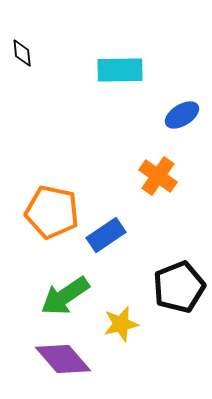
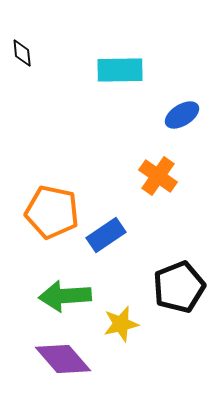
green arrow: rotated 30 degrees clockwise
